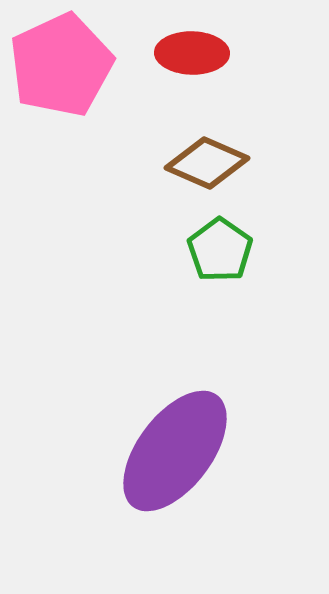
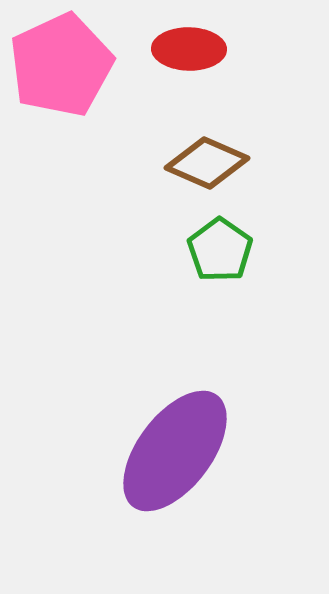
red ellipse: moved 3 px left, 4 px up
